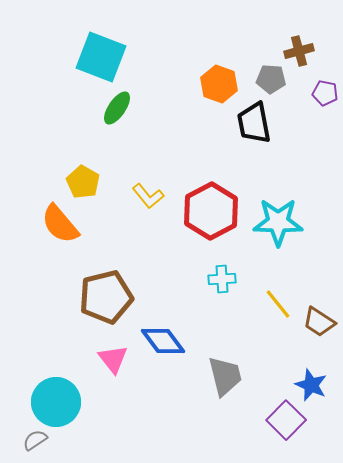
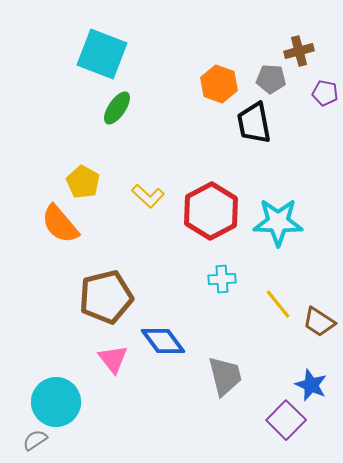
cyan square: moved 1 px right, 3 px up
yellow L-shape: rotated 8 degrees counterclockwise
